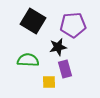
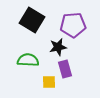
black square: moved 1 px left, 1 px up
